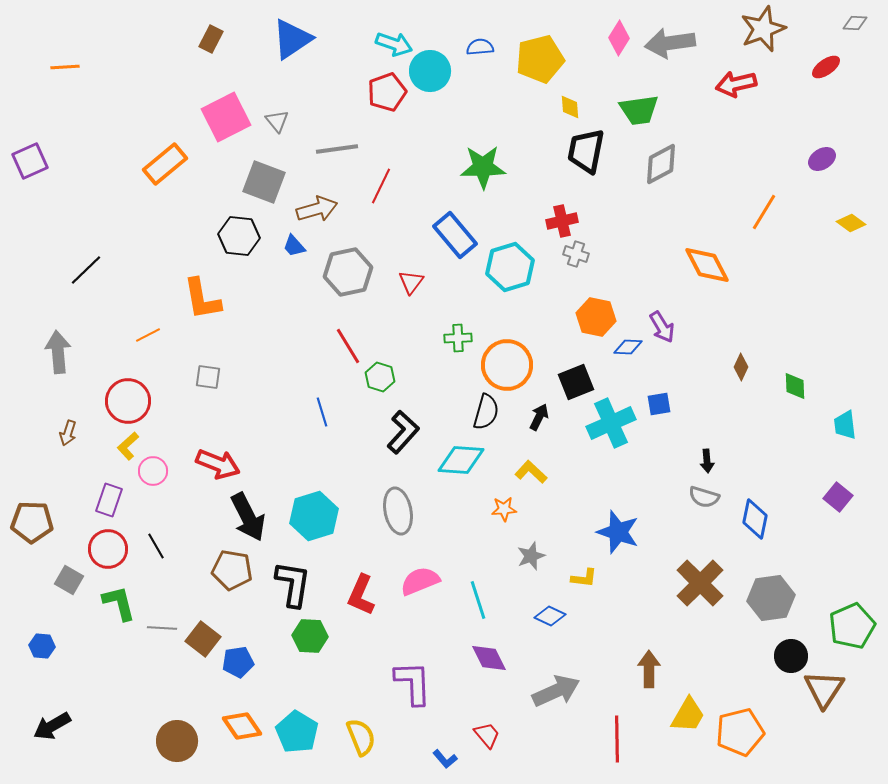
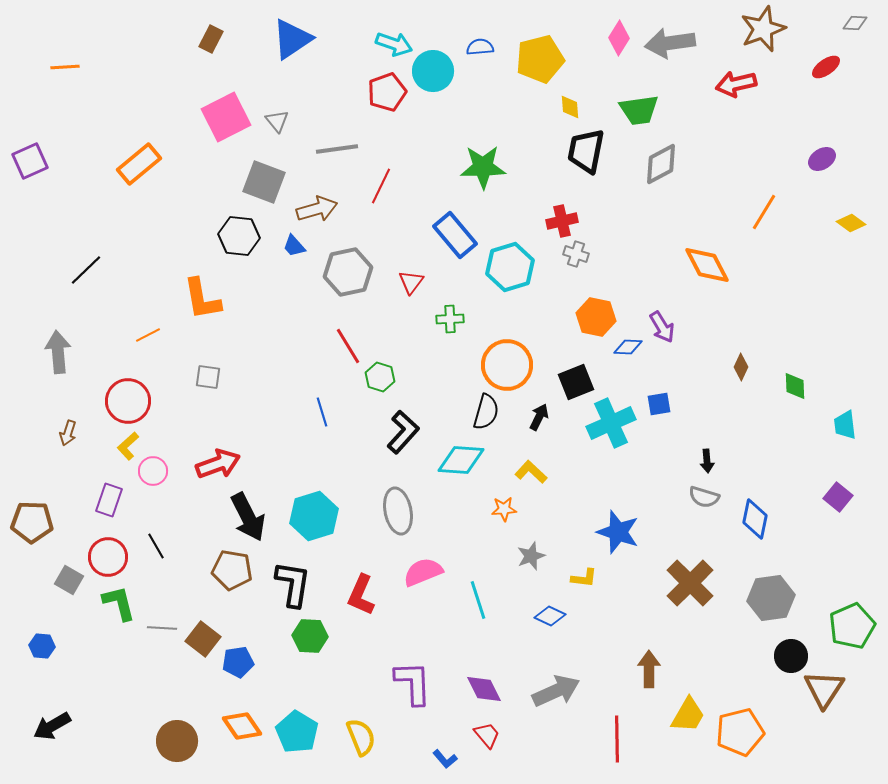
cyan circle at (430, 71): moved 3 px right
orange rectangle at (165, 164): moved 26 px left
green cross at (458, 338): moved 8 px left, 19 px up
red arrow at (218, 464): rotated 42 degrees counterclockwise
red circle at (108, 549): moved 8 px down
pink semicircle at (420, 581): moved 3 px right, 9 px up
brown cross at (700, 583): moved 10 px left
purple diamond at (489, 658): moved 5 px left, 31 px down
